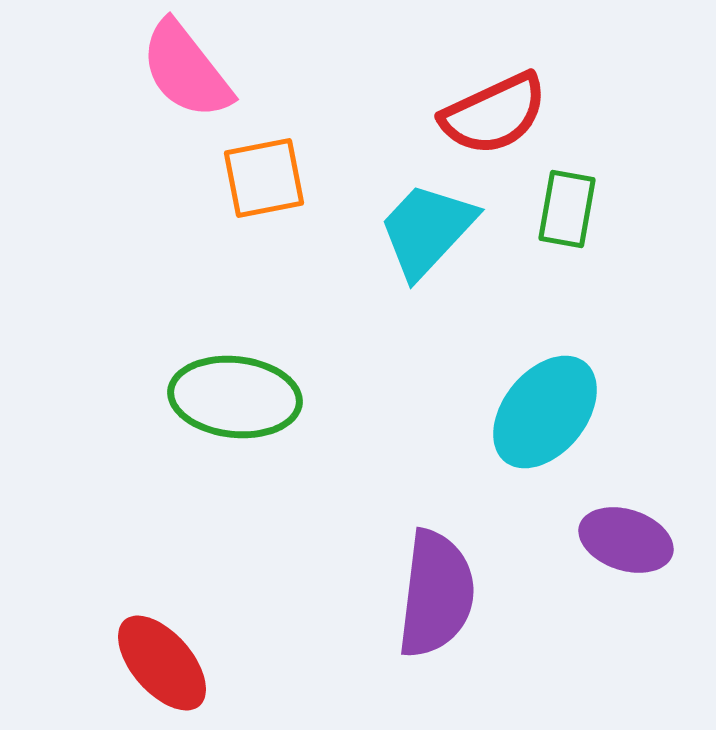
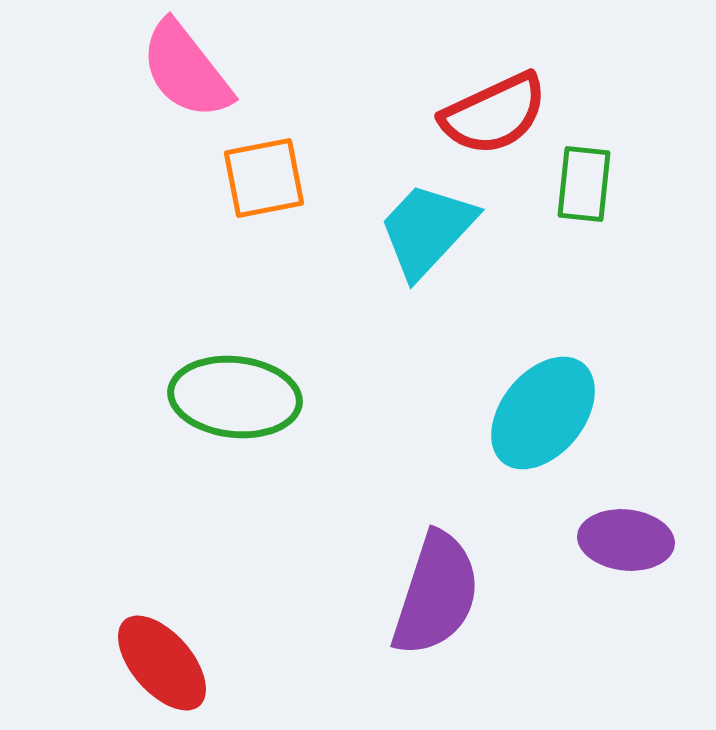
green rectangle: moved 17 px right, 25 px up; rotated 4 degrees counterclockwise
cyan ellipse: moved 2 px left, 1 px down
purple ellipse: rotated 12 degrees counterclockwise
purple semicircle: rotated 11 degrees clockwise
